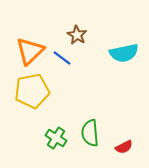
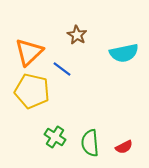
orange triangle: moved 1 px left, 1 px down
blue line: moved 11 px down
yellow pentagon: rotated 24 degrees clockwise
green semicircle: moved 10 px down
green cross: moved 1 px left, 1 px up
